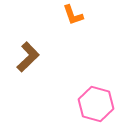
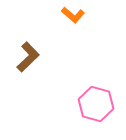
orange L-shape: rotated 30 degrees counterclockwise
